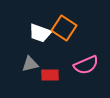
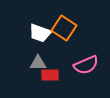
gray triangle: moved 8 px right, 1 px up; rotated 12 degrees clockwise
